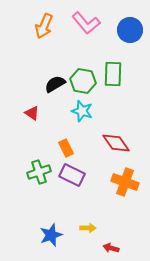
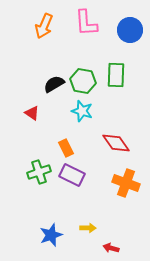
pink L-shape: rotated 36 degrees clockwise
green rectangle: moved 3 px right, 1 px down
black semicircle: moved 1 px left
orange cross: moved 1 px right, 1 px down
